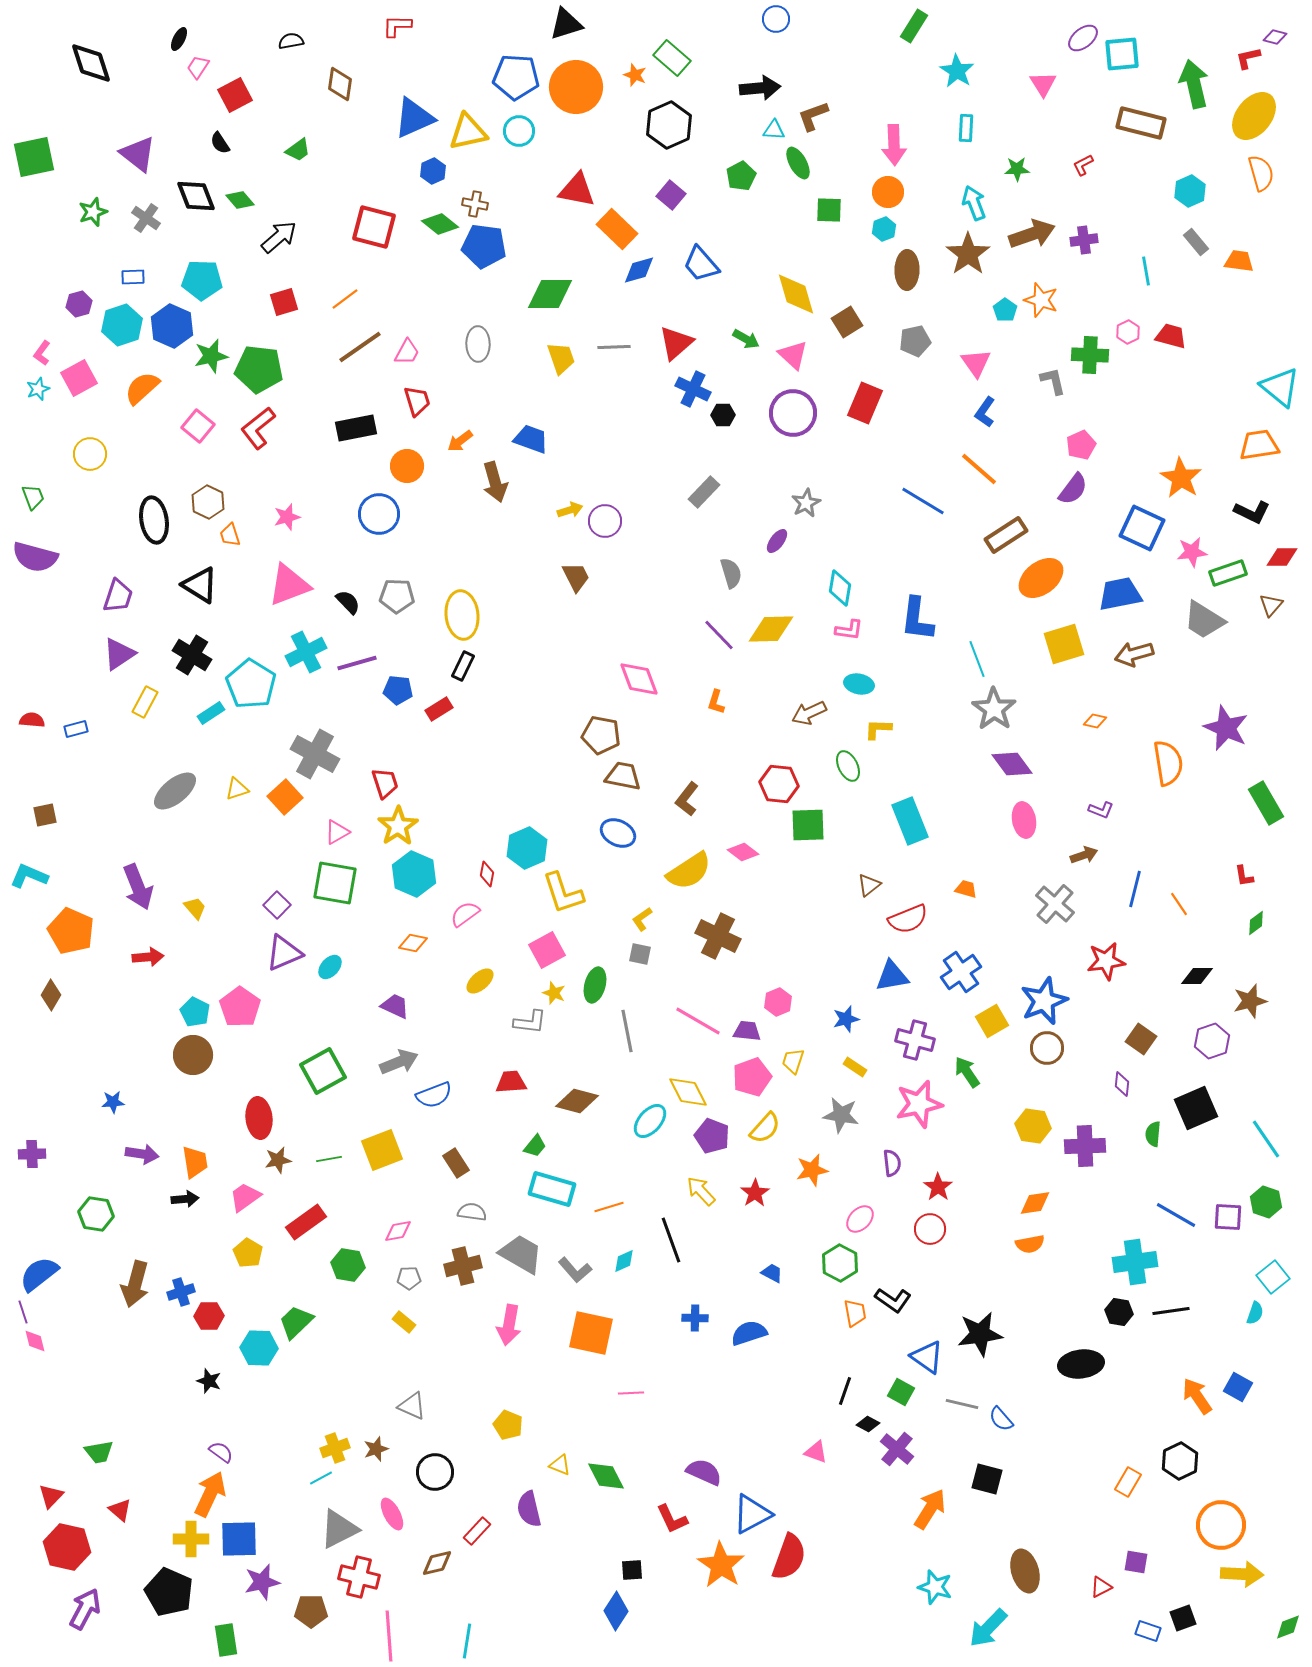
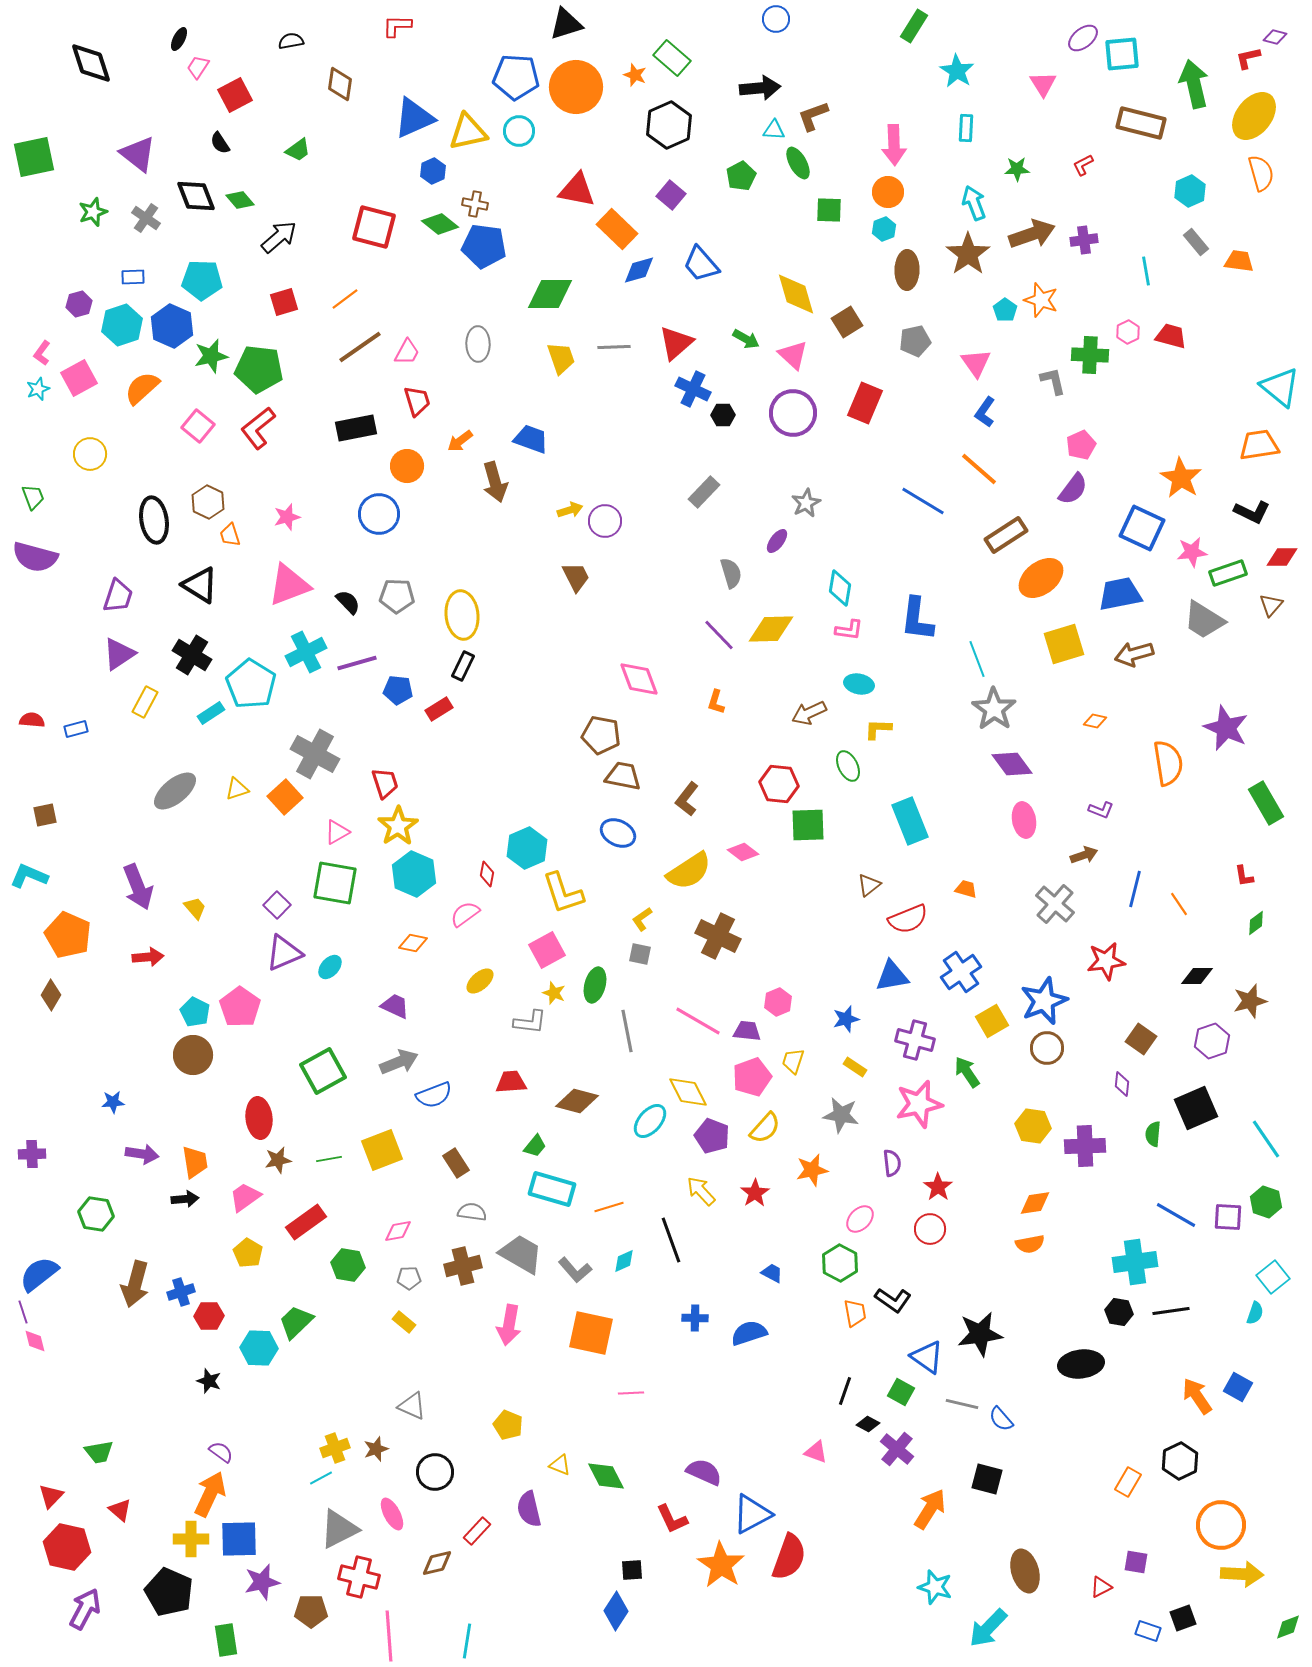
orange pentagon at (71, 931): moved 3 px left, 4 px down
